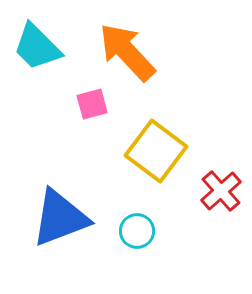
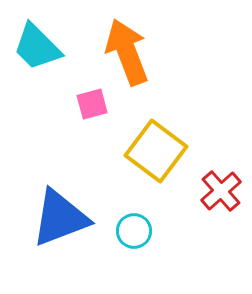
orange arrow: rotated 22 degrees clockwise
cyan circle: moved 3 px left
